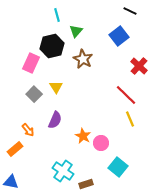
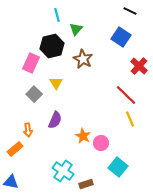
green triangle: moved 2 px up
blue square: moved 2 px right, 1 px down; rotated 18 degrees counterclockwise
yellow triangle: moved 4 px up
orange arrow: rotated 32 degrees clockwise
